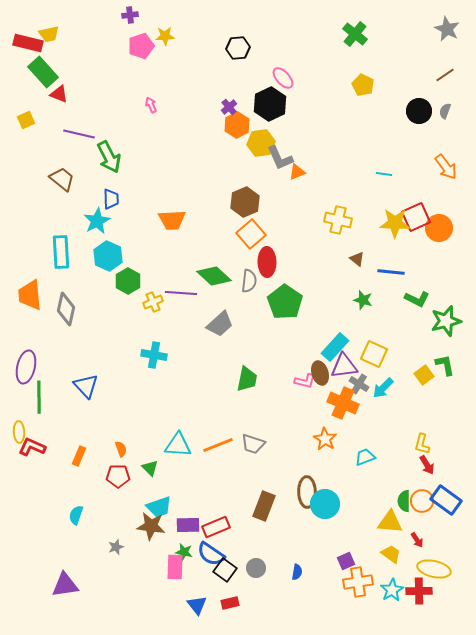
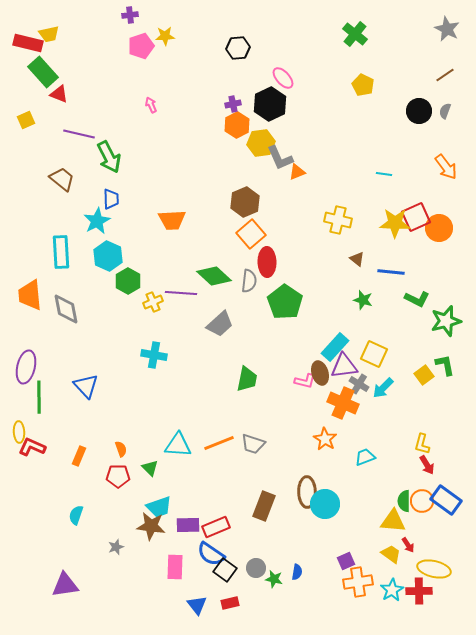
purple cross at (229, 107): moved 4 px right, 3 px up; rotated 28 degrees clockwise
gray diamond at (66, 309): rotated 24 degrees counterclockwise
orange line at (218, 445): moved 1 px right, 2 px up
yellow triangle at (390, 522): moved 3 px right, 1 px up
red arrow at (417, 540): moved 9 px left, 5 px down
green star at (184, 552): moved 90 px right, 27 px down
